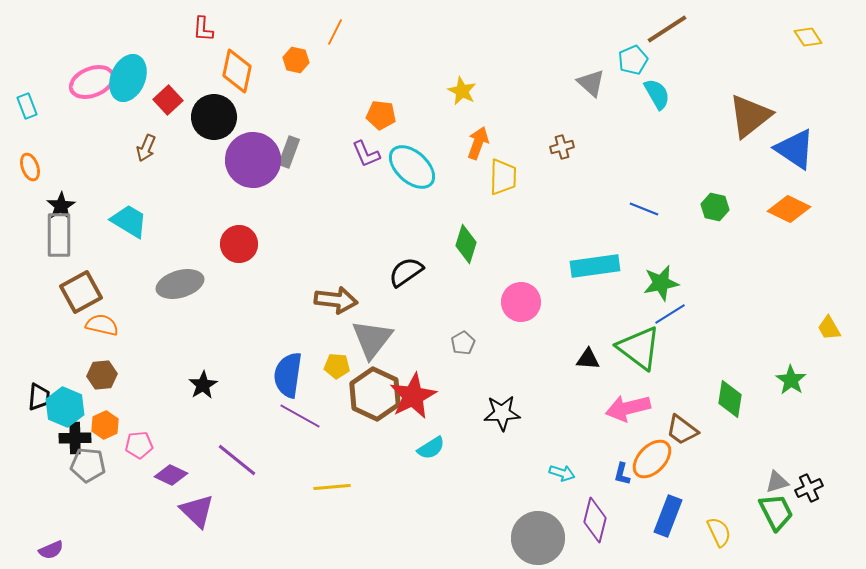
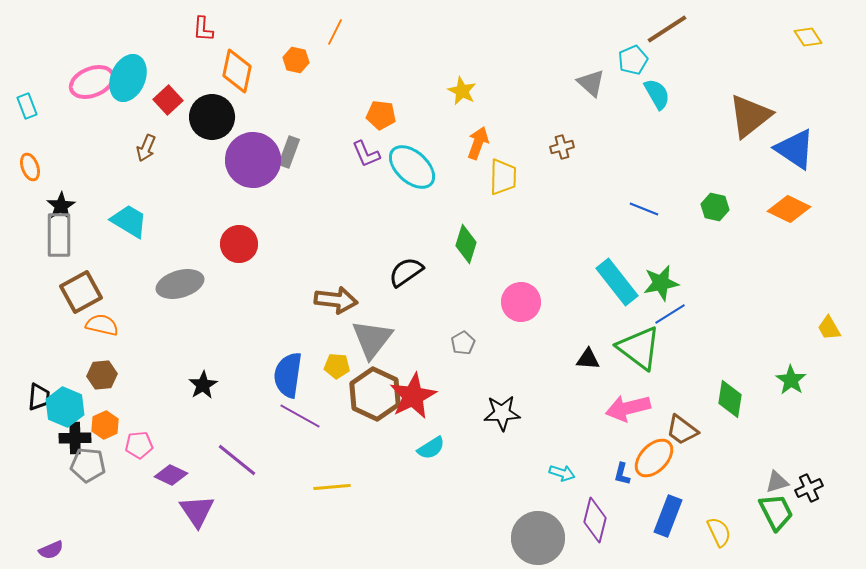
black circle at (214, 117): moved 2 px left
cyan rectangle at (595, 266): moved 22 px right, 16 px down; rotated 60 degrees clockwise
orange ellipse at (652, 459): moved 2 px right, 1 px up
purple triangle at (197, 511): rotated 12 degrees clockwise
